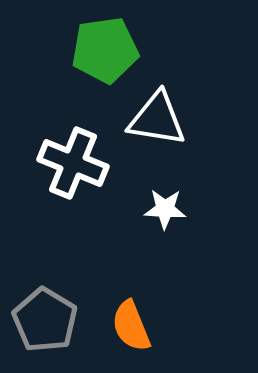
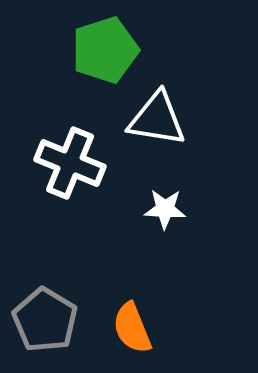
green pentagon: rotated 10 degrees counterclockwise
white cross: moved 3 px left
orange semicircle: moved 1 px right, 2 px down
